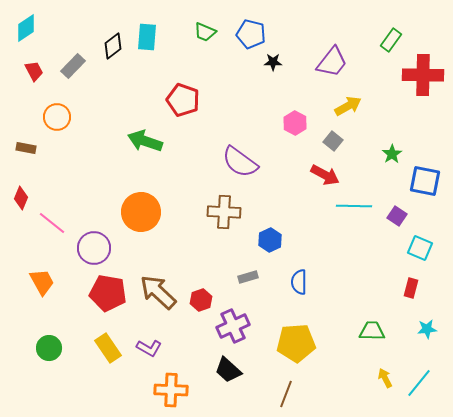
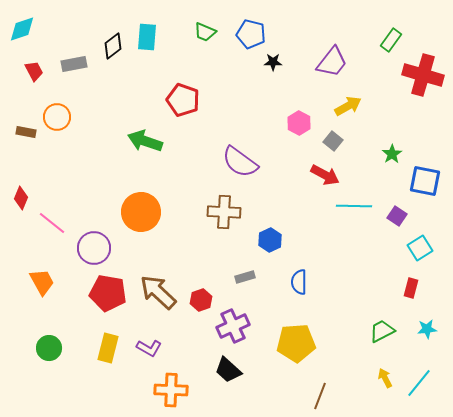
cyan diamond at (26, 28): moved 4 px left, 1 px down; rotated 16 degrees clockwise
gray rectangle at (73, 66): moved 1 px right, 2 px up; rotated 35 degrees clockwise
red cross at (423, 75): rotated 15 degrees clockwise
pink hexagon at (295, 123): moved 4 px right
brown rectangle at (26, 148): moved 16 px up
cyan square at (420, 248): rotated 35 degrees clockwise
gray rectangle at (248, 277): moved 3 px left
green trapezoid at (372, 331): moved 10 px right; rotated 28 degrees counterclockwise
yellow rectangle at (108, 348): rotated 48 degrees clockwise
brown line at (286, 394): moved 34 px right, 2 px down
